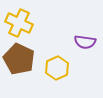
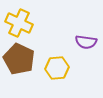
purple semicircle: moved 1 px right
yellow hexagon: rotated 20 degrees clockwise
